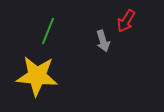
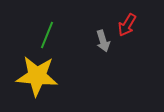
red arrow: moved 1 px right, 4 px down
green line: moved 1 px left, 4 px down
